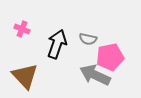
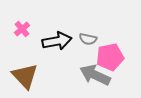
pink cross: rotated 28 degrees clockwise
black arrow: moved 3 px up; rotated 60 degrees clockwise
